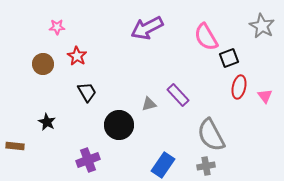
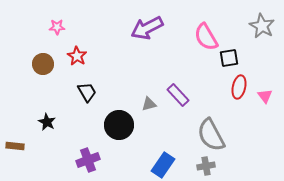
black square: rotated 12 degrees clockwise
